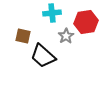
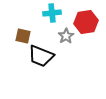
black trapezoid: moved 2 px left; rotated 20 degrees counterclockwise
